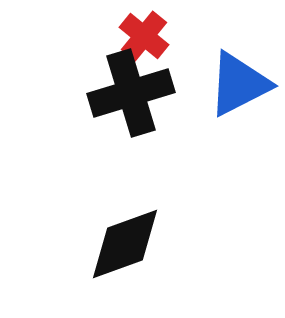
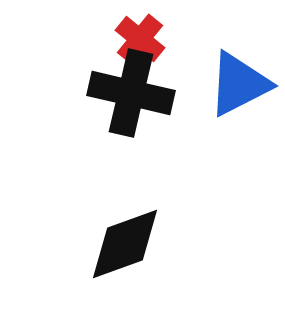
red cross: moved 4 px left, 3 px down
black cross: rotated 30 degrees clockwise
